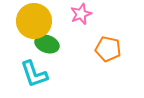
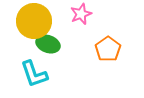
green ellipse: moved 1 px right
orange pentagon: rotated 25 degrees clockwise
